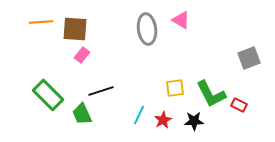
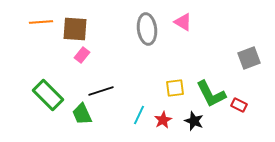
pink triangle: moved 2 px right, 2 px down
black star: rotated 24 degrees clockwise
